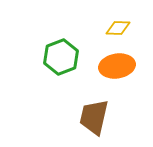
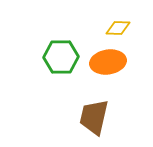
green hexagon: rotated 20 degrees clockwise
orange ellipse: moved 9 px left, 4 px up
